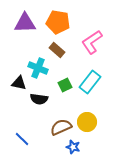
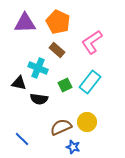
orange pentagon: rotated 15 degrees clockwise
